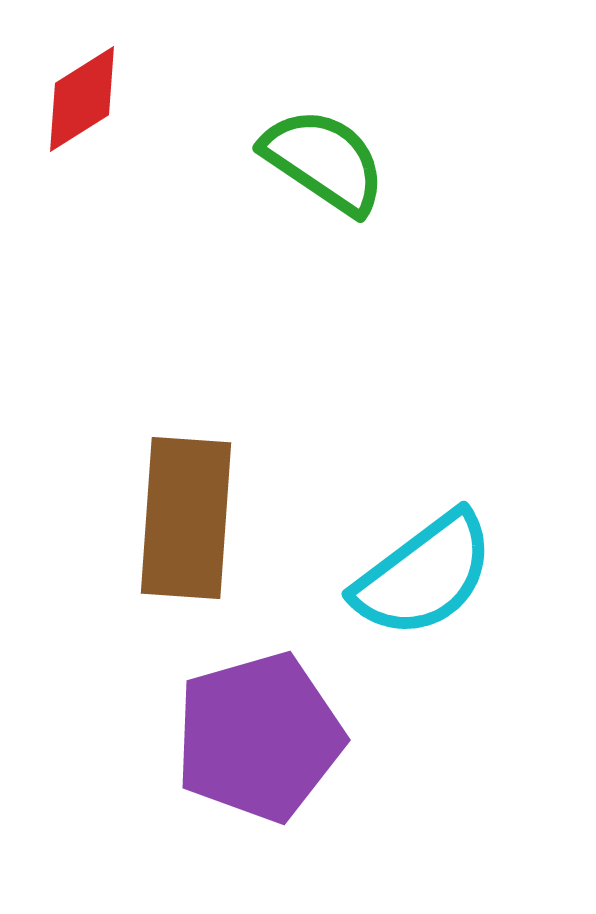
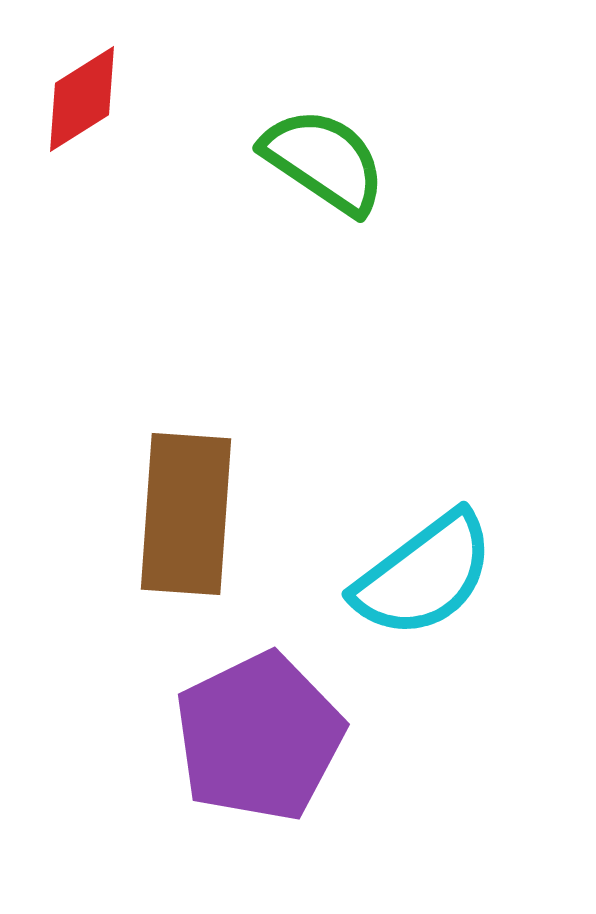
brown rectangle: moved 4 px up
purple pentagon: rotated 10 degrees counterclockwise
